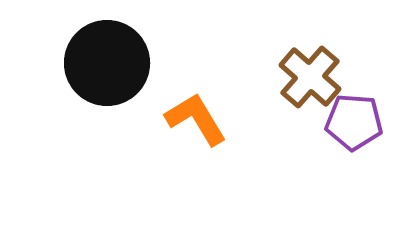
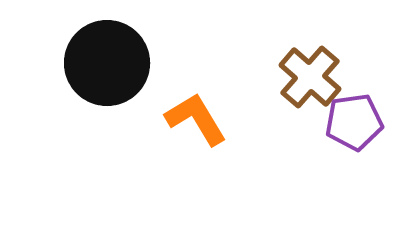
purple pentagon: rotated 12 degrees counterclockwise
